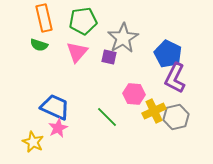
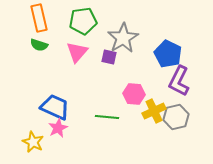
orange rectangle: moved 5 px left
purple L-shape: moved 4 px right, 3 px down
green line: rotated 40 degrees counterclockwise
